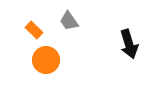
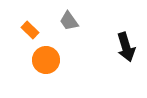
orange rectangle: moved 4 px left
black arrow: moved 3 px left, 3 px down
